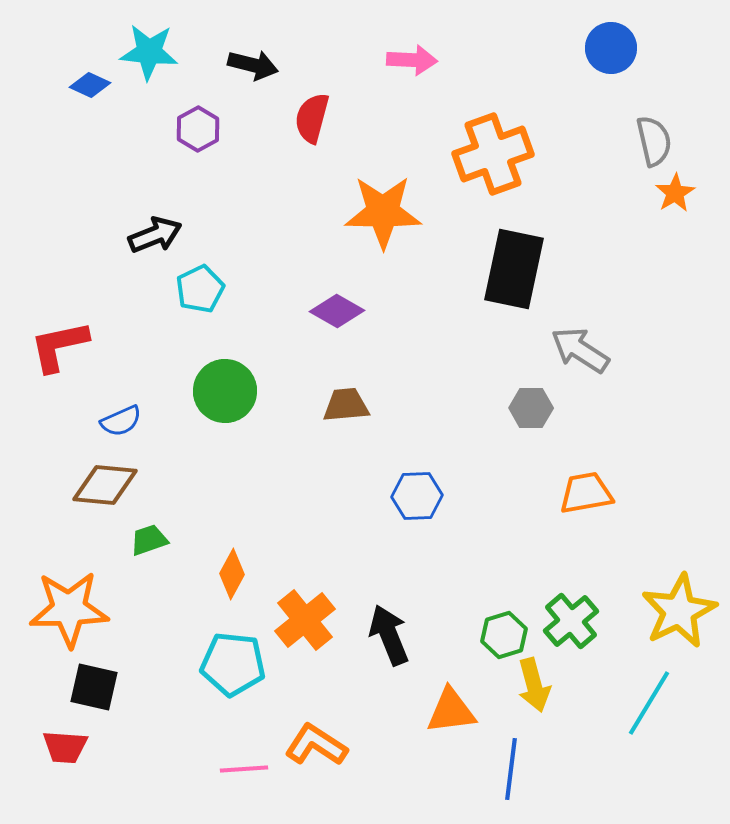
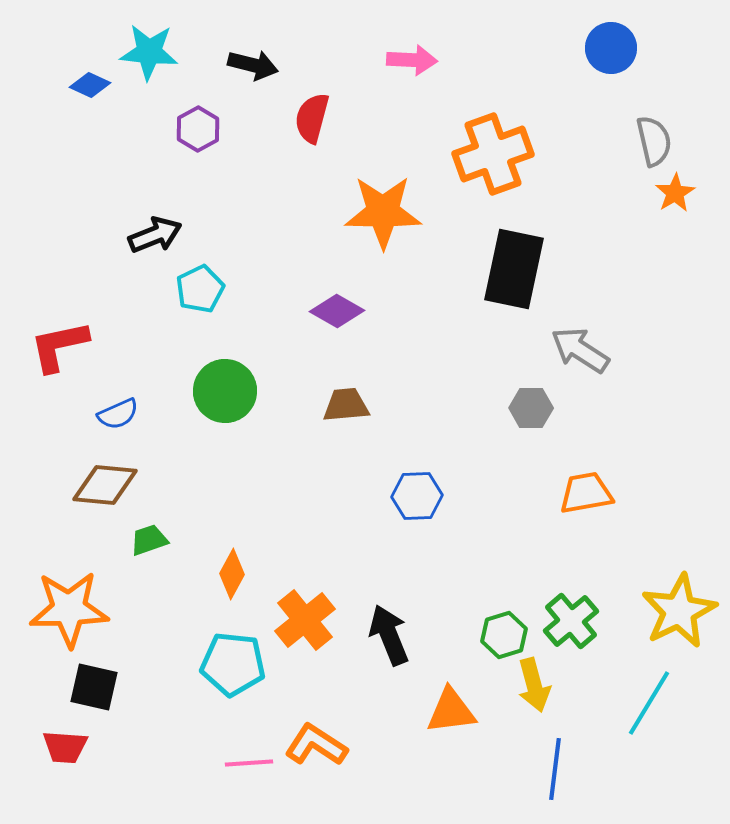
blue semicircle at (121, 421): moved 3 px left, 7 px up
pink line at (244, 769): moved 5 px right, 6 px up
blue line at (511, 769): moved 44 px right
